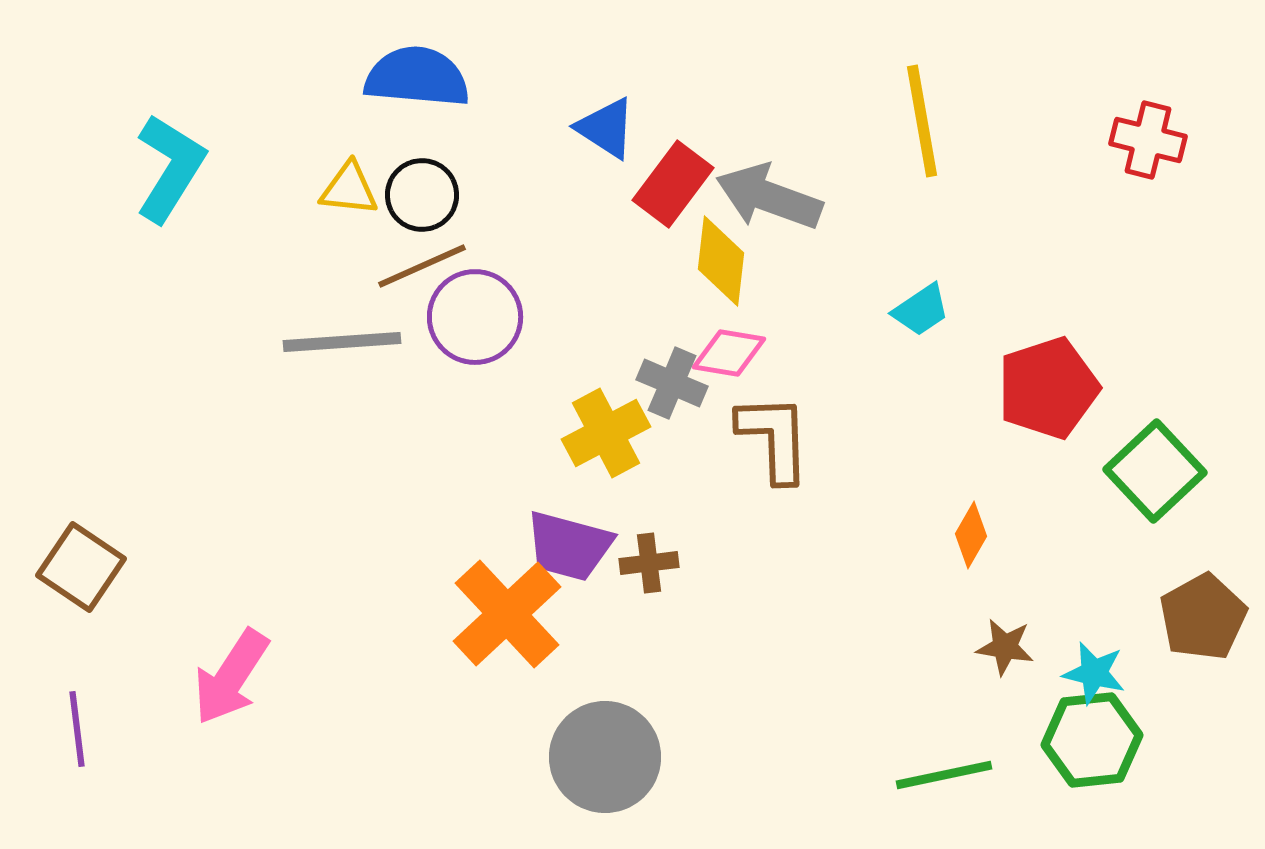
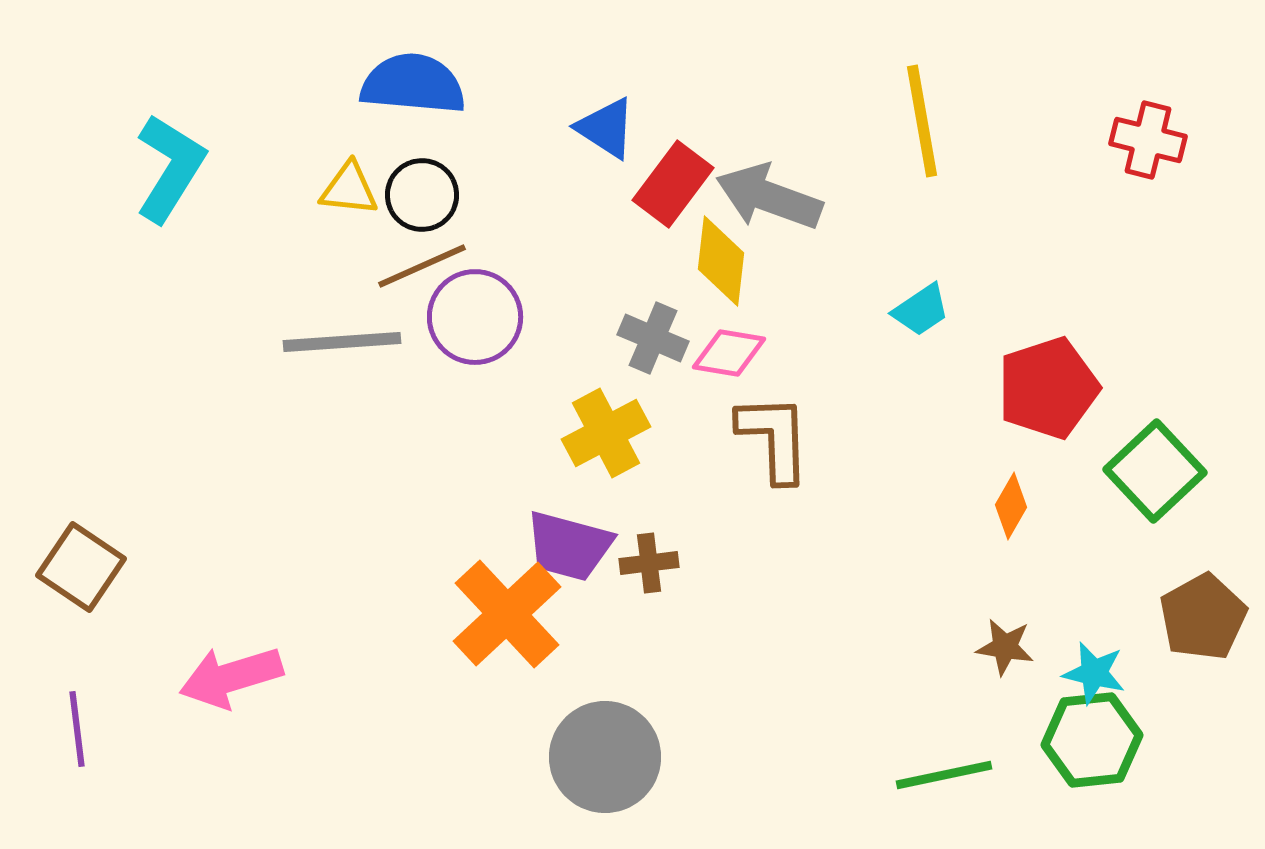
blue semicircle: moved 4 px left, 7 px down
gray cross: moved 19 px left, 45 px up
orange diamond: moved 40 px right, 29 px up
pink arrow: rotated 40 degrees clockwise
